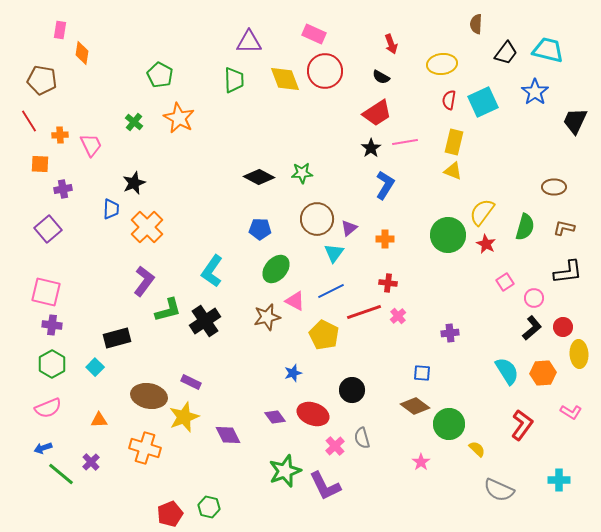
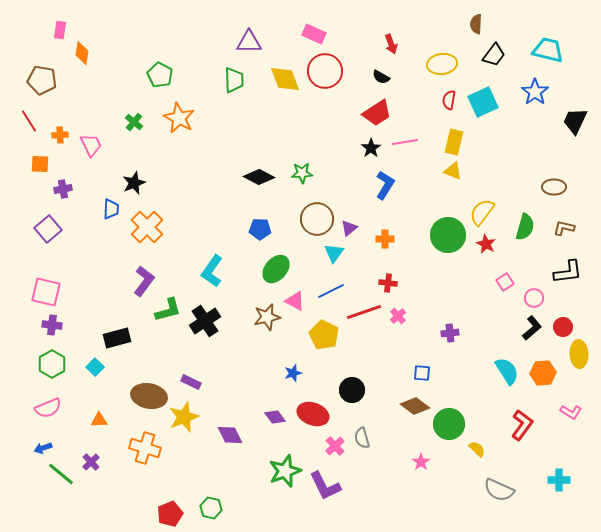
black trapezoid at (506, 53): moved 12 px left, 2 px down
purple diamond at (228, 435): moved 2 px right
green hexagon at (209, 507): moved 2 px right, 1 px down
